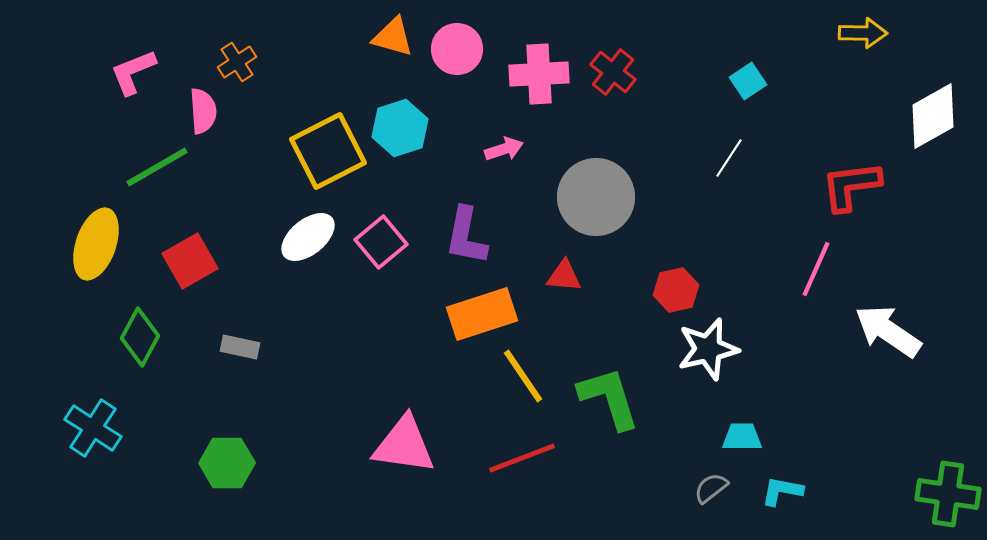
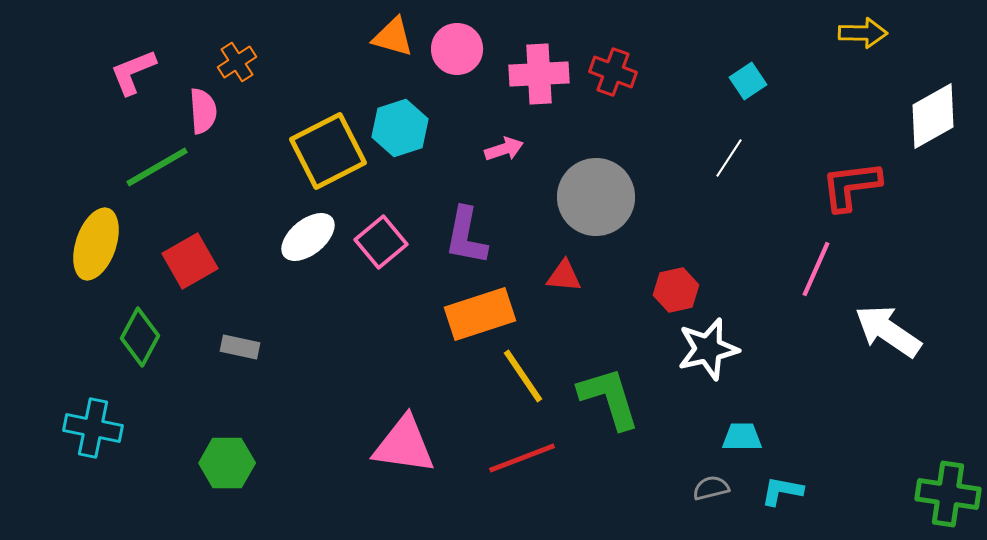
red cross: rotated 18 degrees counterclockwise
orange rectangle: moved 2 px left
cyan cross: rotated 22 degrees counterclockwise
gray semicircle: rotated 24 degrees clockwise
